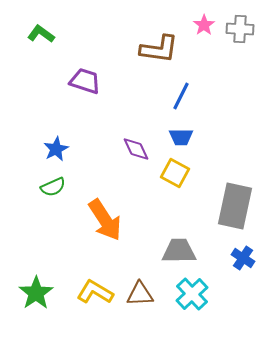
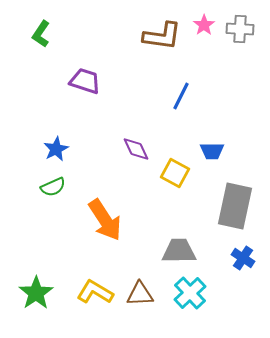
green L-shape: rotated 92 degrees counterclockwise
brown L-shape: moved 3 px right, 13 px up
blue trapezoid: moved 31 px right, 14 px down
cyan cross: moved 2 px left, 1 px up
